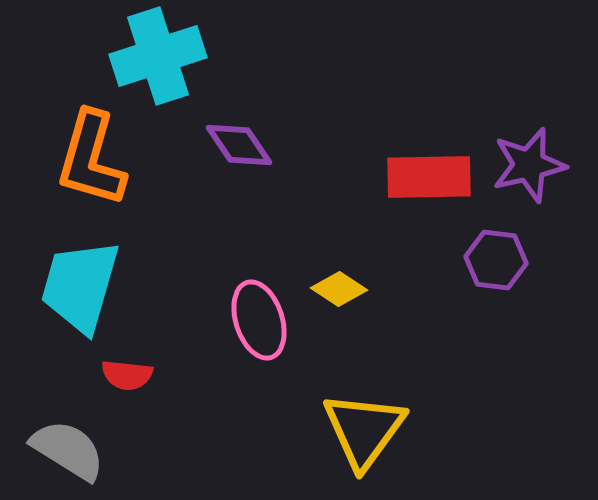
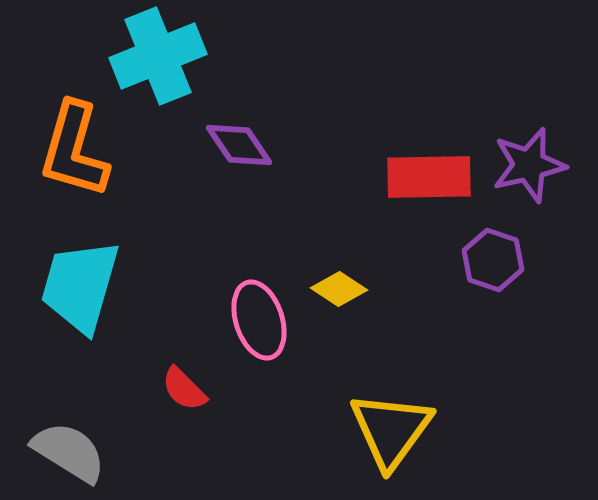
cyan cross: rotated 4 degrees counterclockwise
orange L-shape: moved 17 px left, 9 px up
purple hexagon: moved 3 px left; rotated 12 degrees clockwise
red semicircle: moved 57 px right, 14 px down; rotated 39 degrees clockwise
yellow triangle: moved 27 px right
gray semicircle: moved 1 px right, 2 px down
